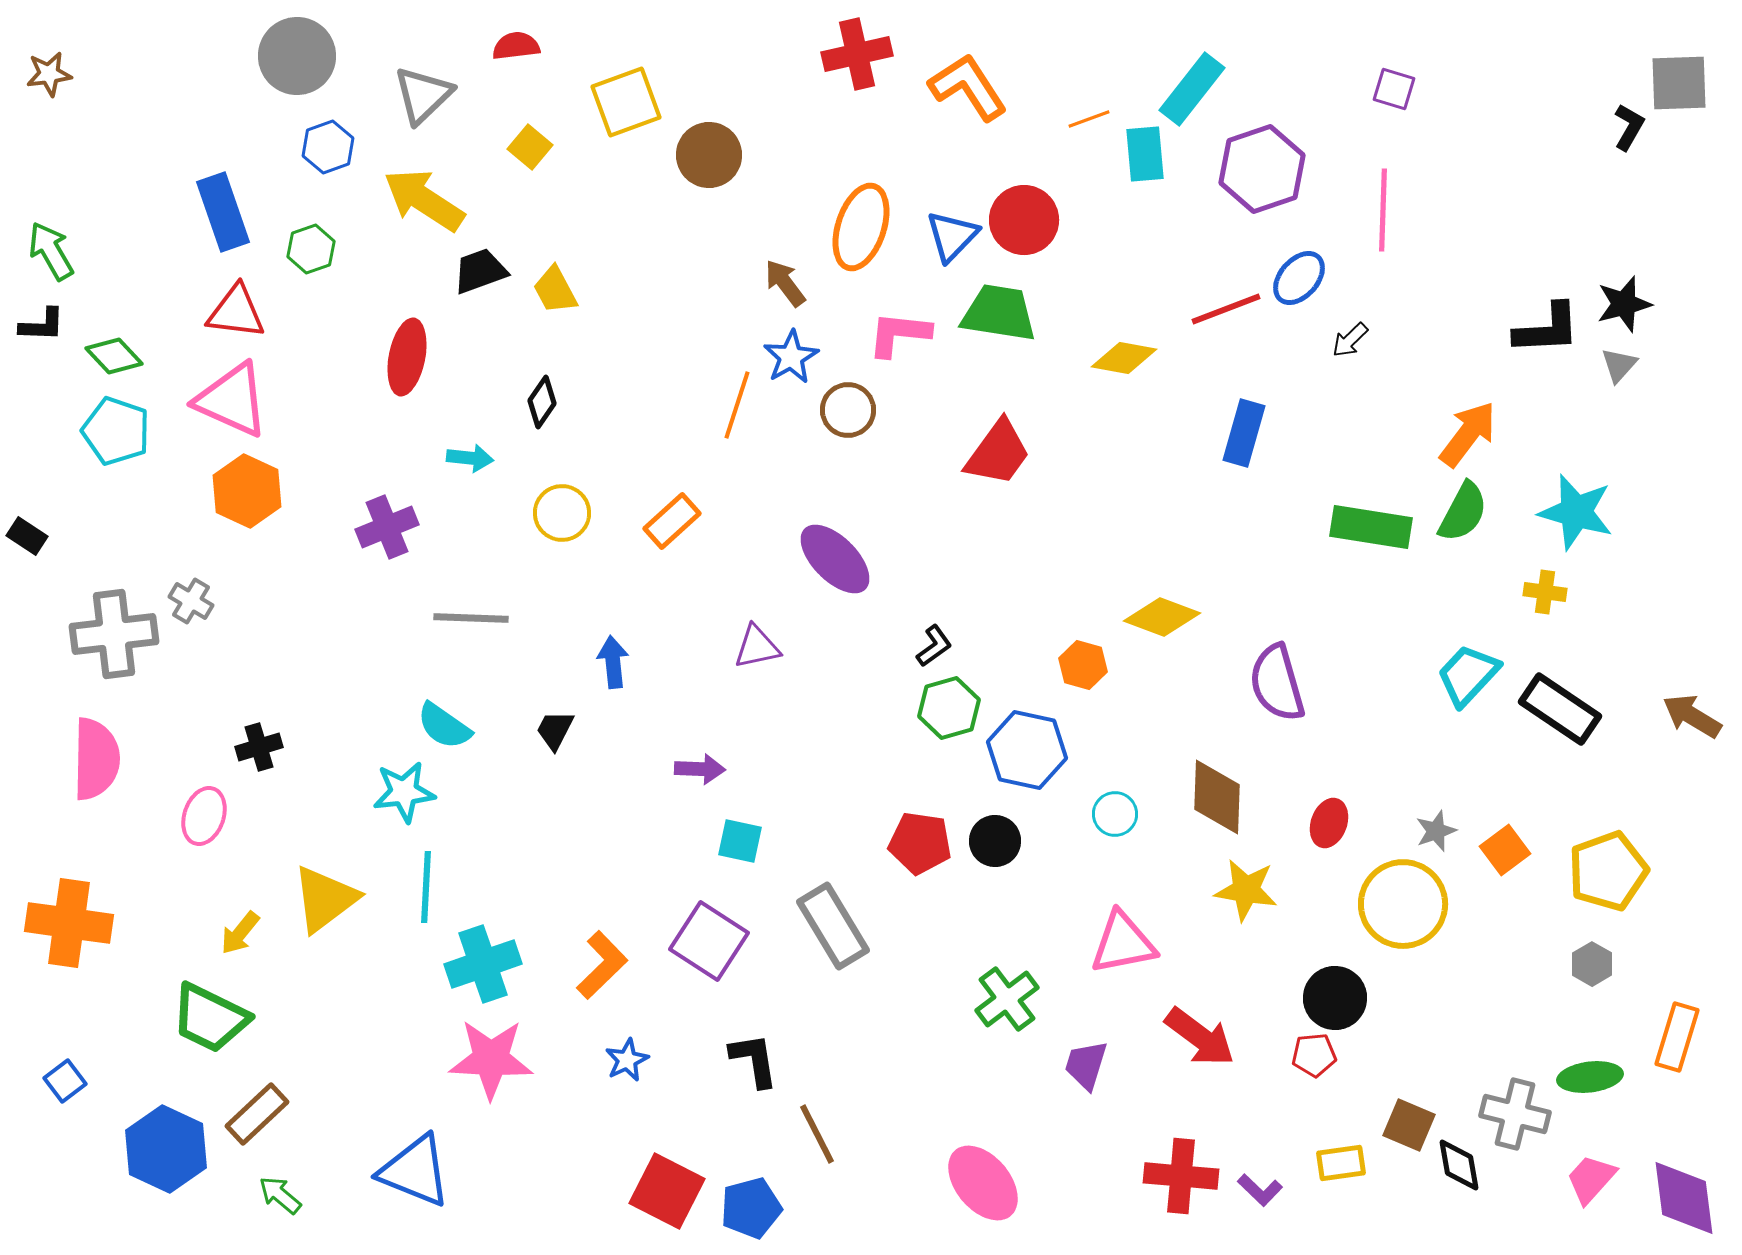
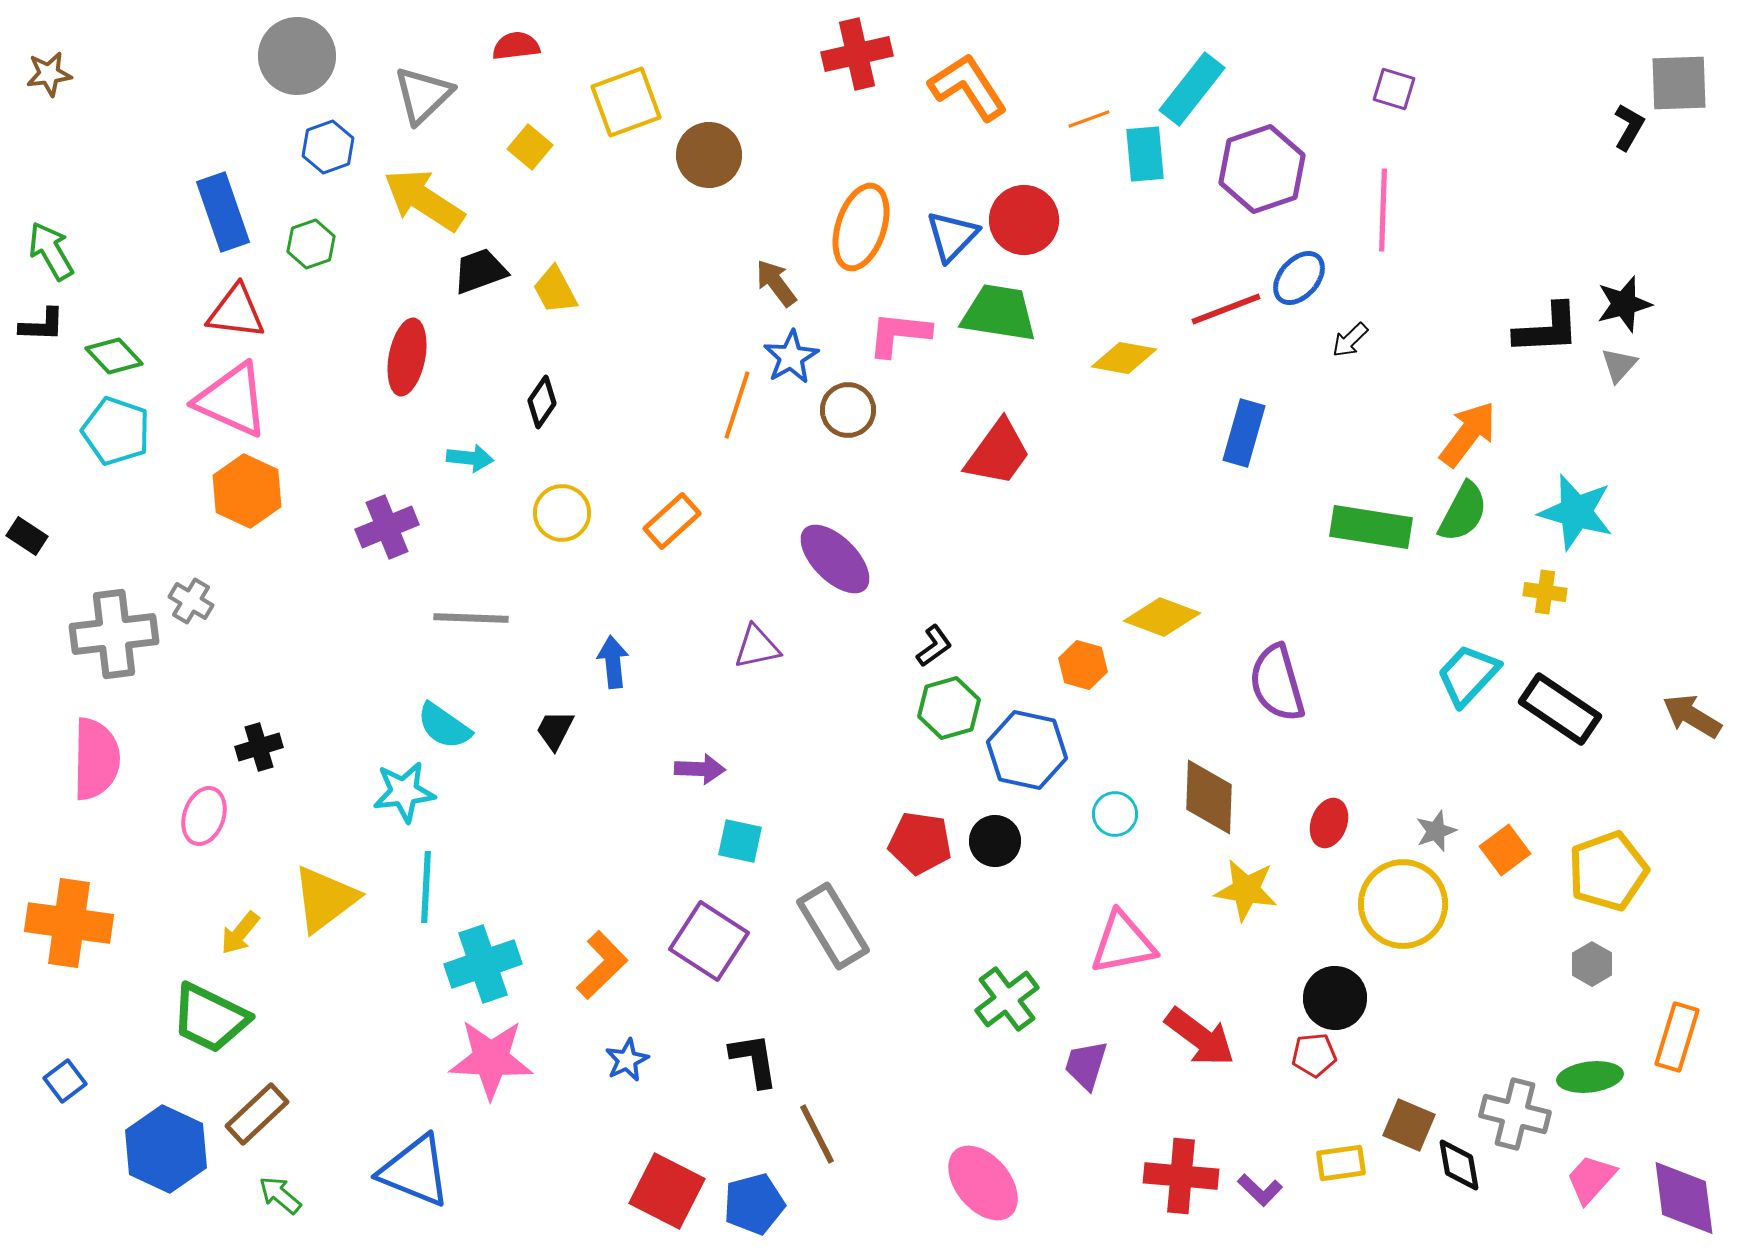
green hexagon at (311, 249): moved 5 px up
brown arrow at (785, 283): moved 9 px left
brown diamond at (1217, 797): moved 8 px left
blue pentagon at (751, 1208): moved 3 px right, 4 px up
